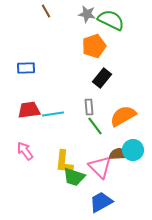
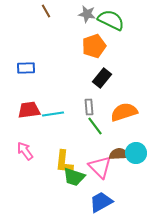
orange semicircle: moved 1 px right, 4 px up; rotated 12 degrees clockwise
cyan circle: moved 3 px right, 3 px down
